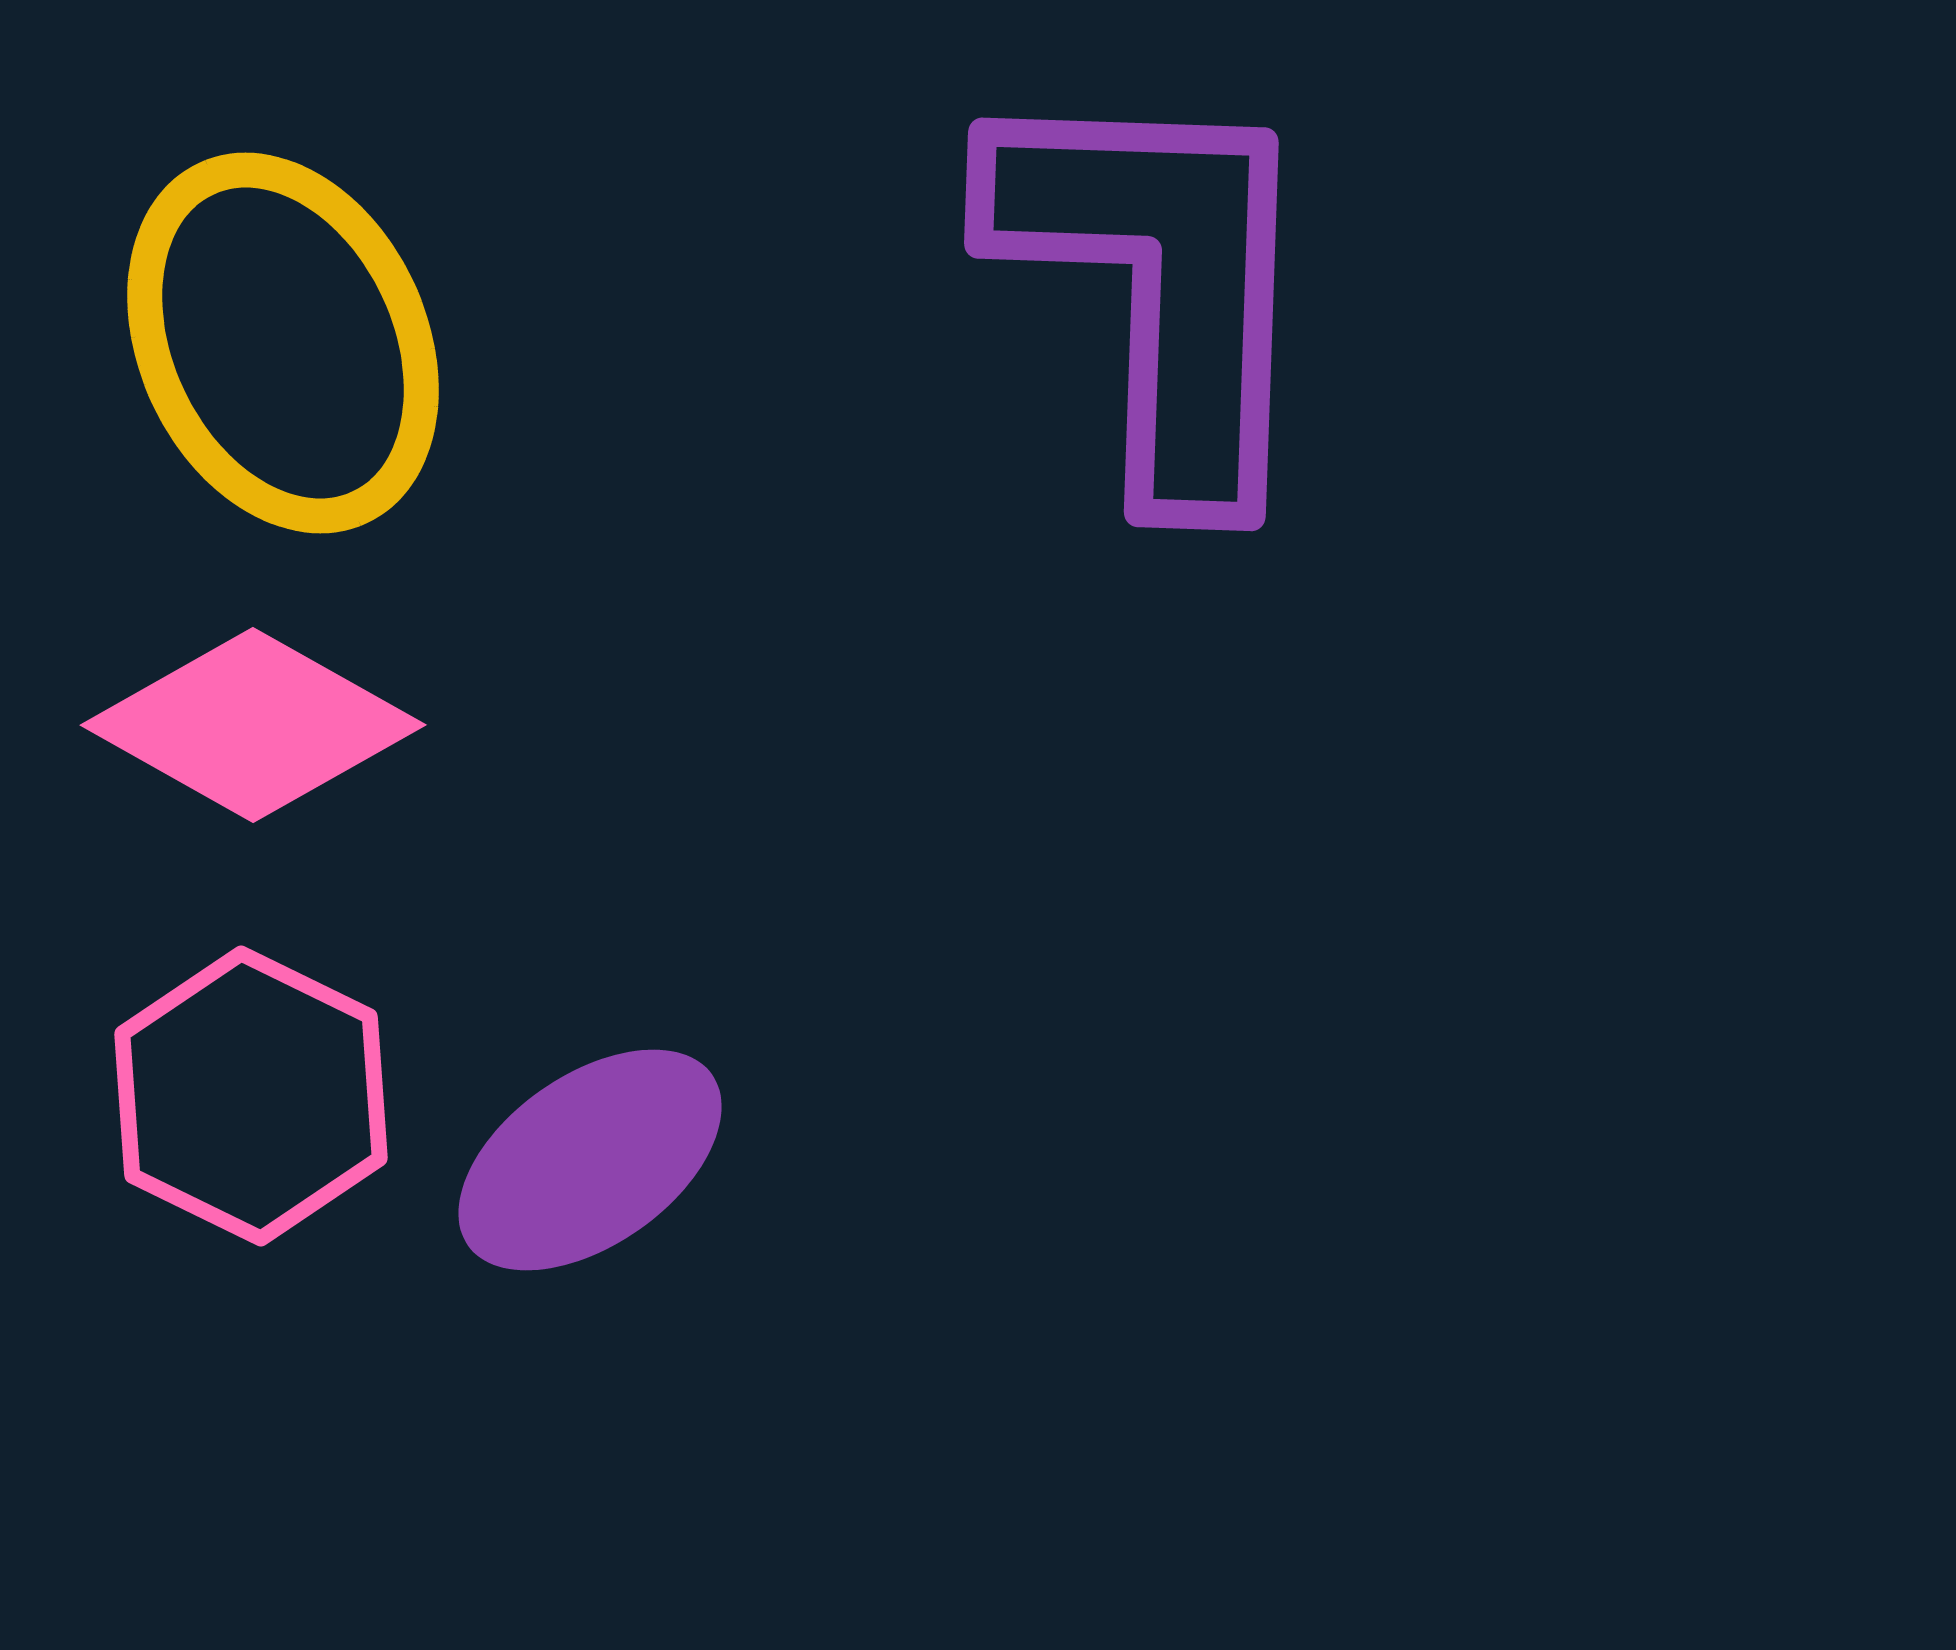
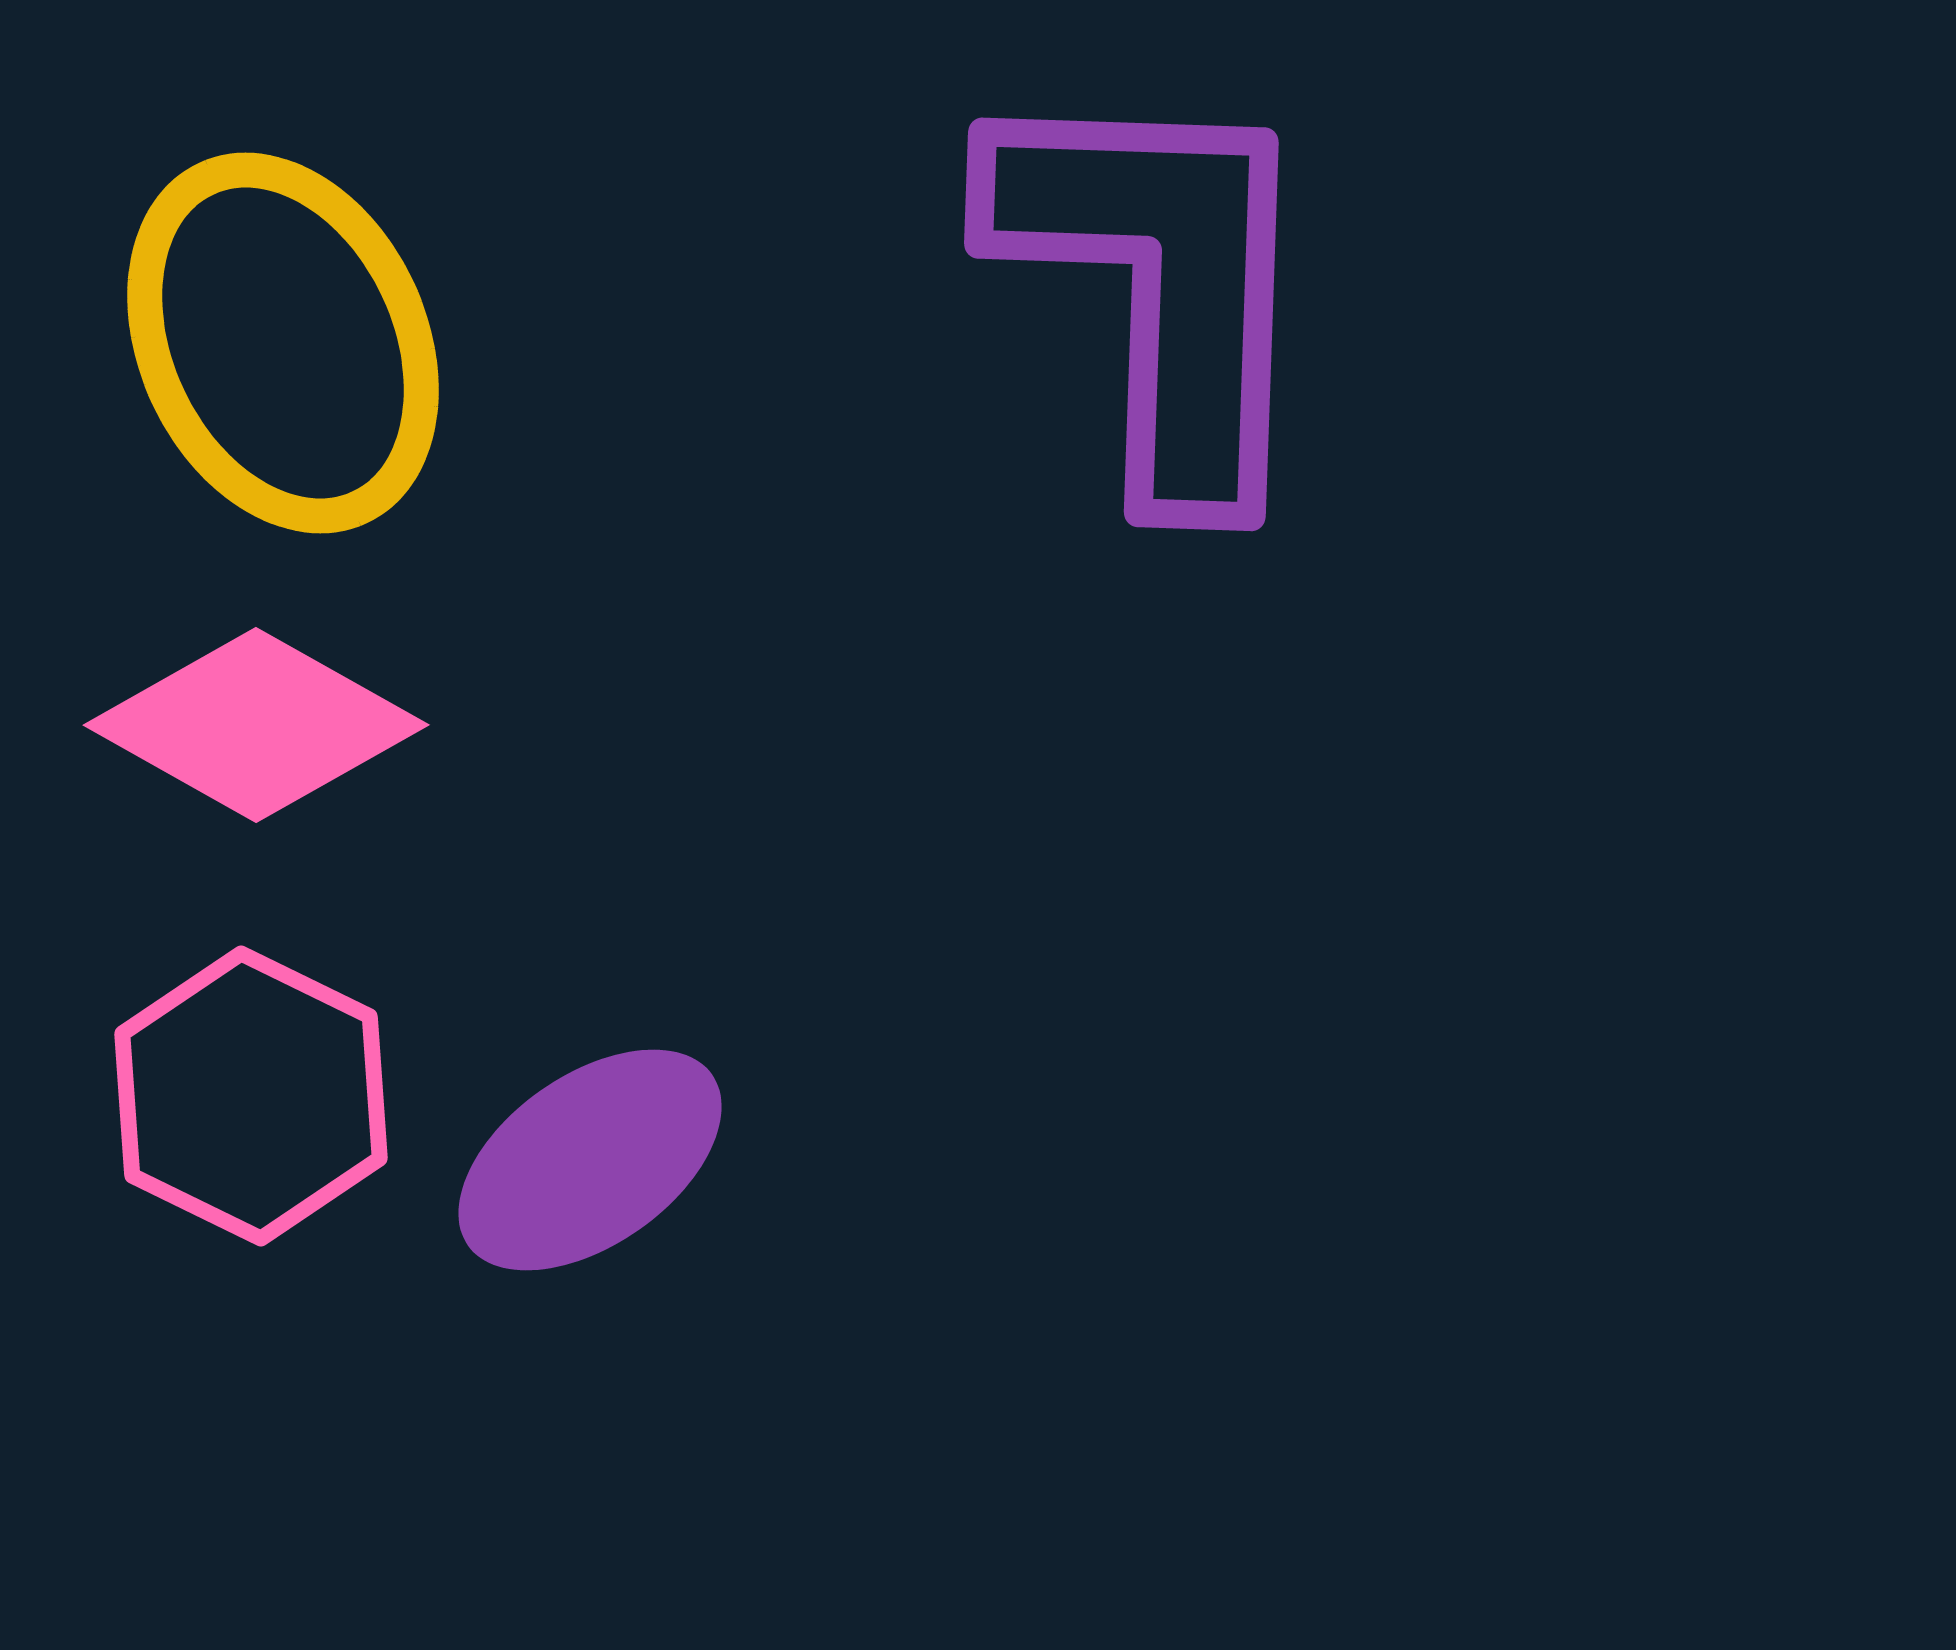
pink diamond: moved 3 px right
